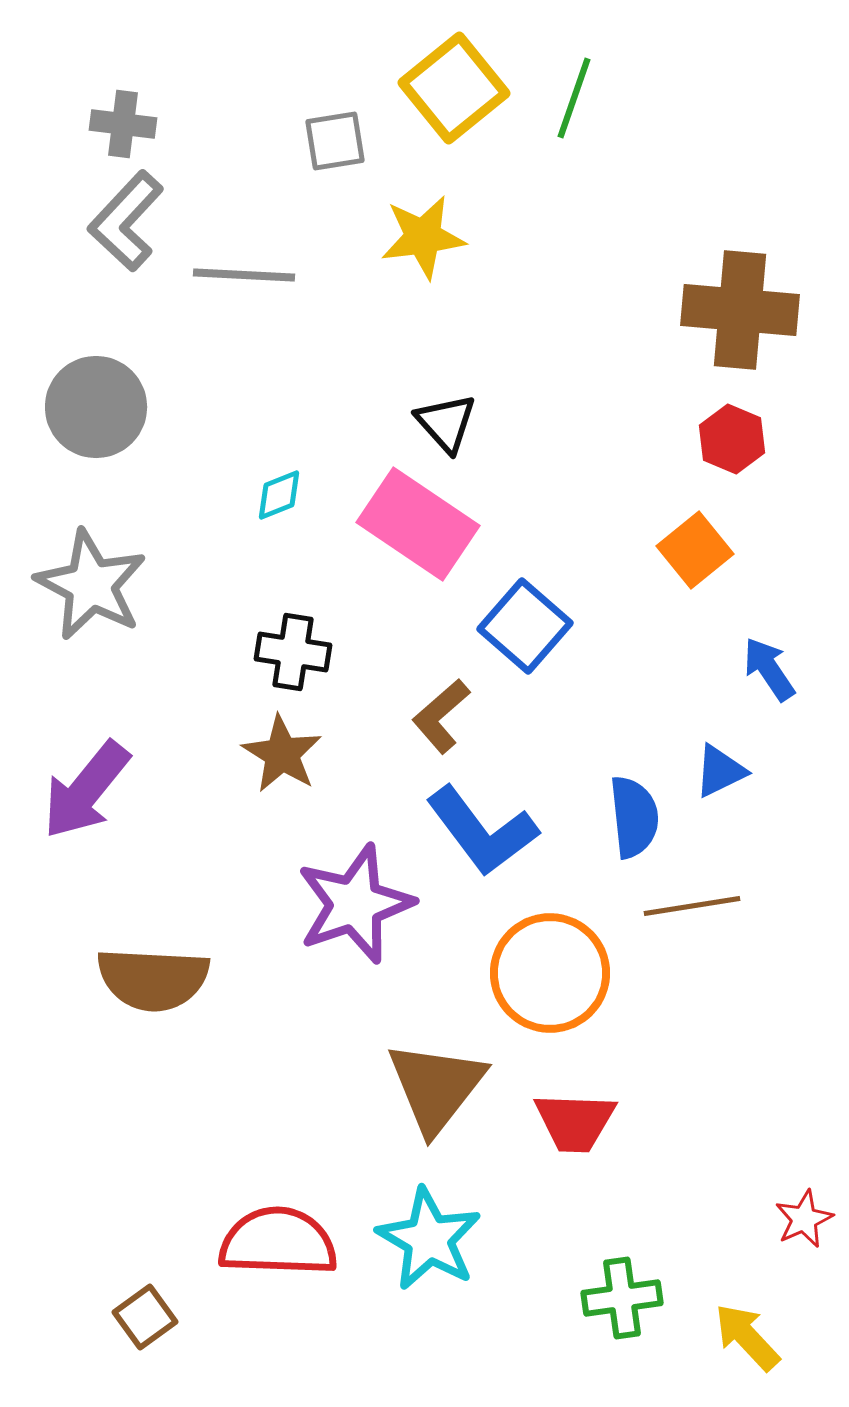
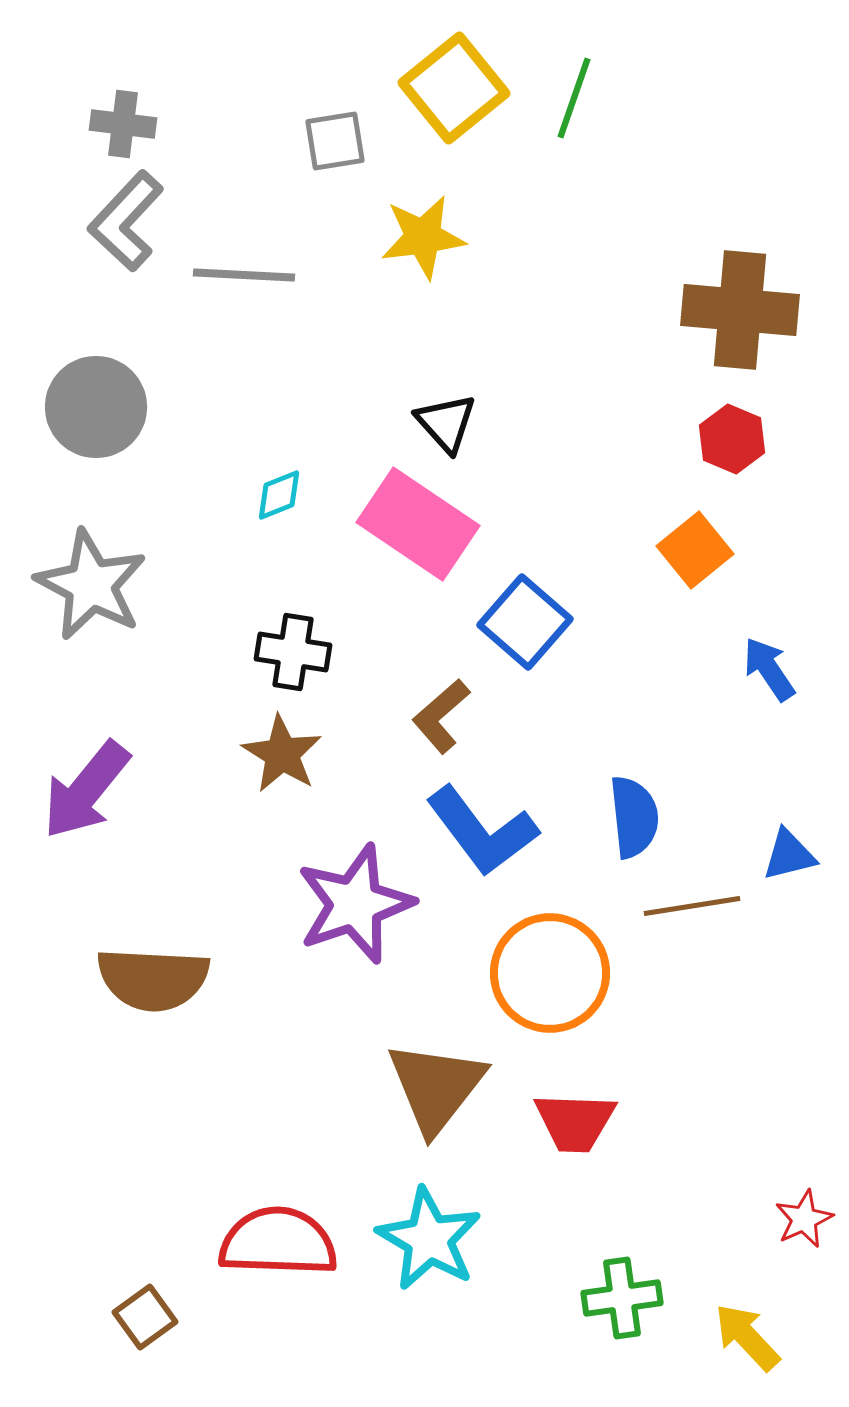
blue square: moved 4 px up
blue triangle: moved 69 px right, 84 px down; rotated 12 degrees clockwise
